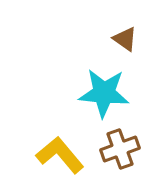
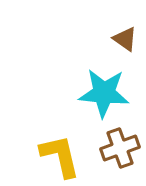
brown cross: moved 1 px up
yellow L-shape: moved 1 px down; rotated 27 degrees clockwise
